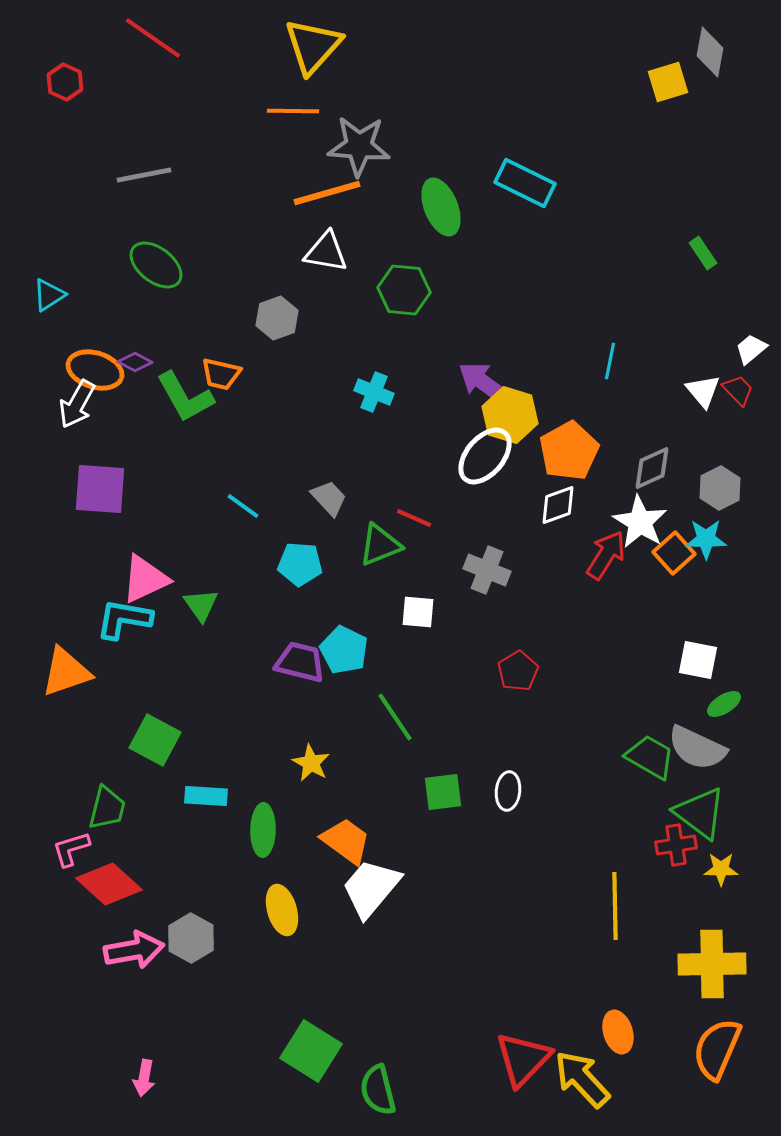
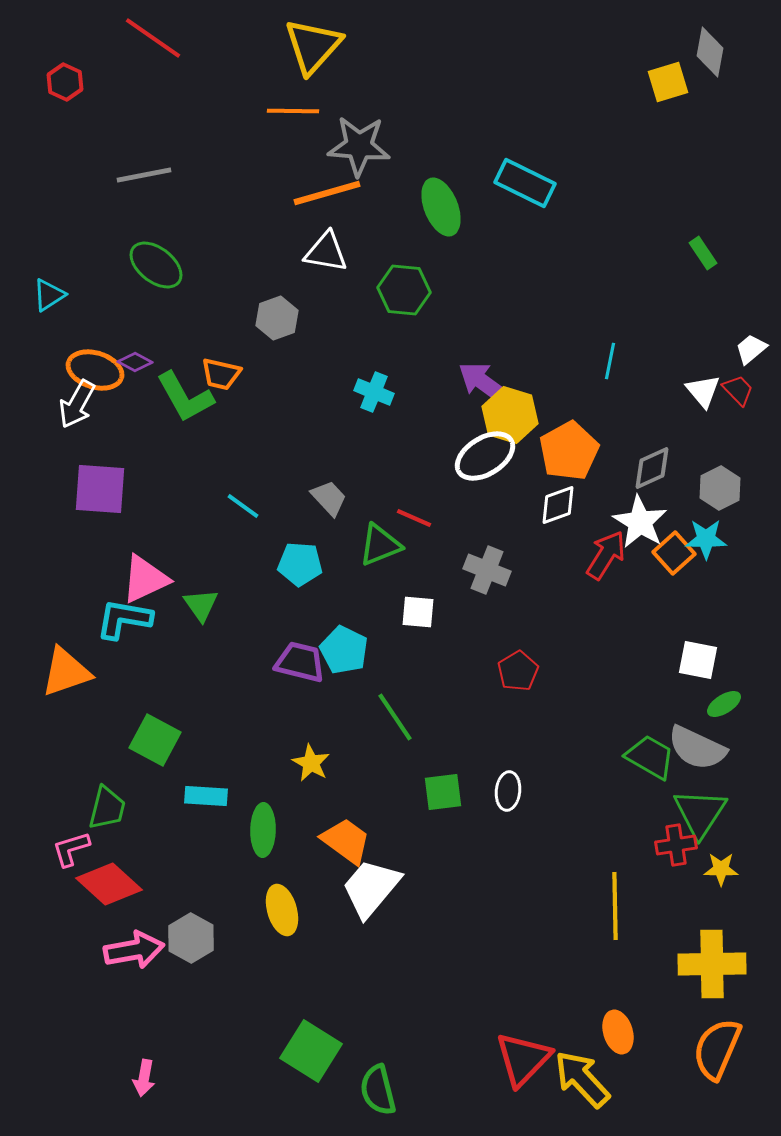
white ellipse at (485, 456): rotated 18 degrees clockwise
green triangle at (700, 813): rotated 26 degrees clockwise
